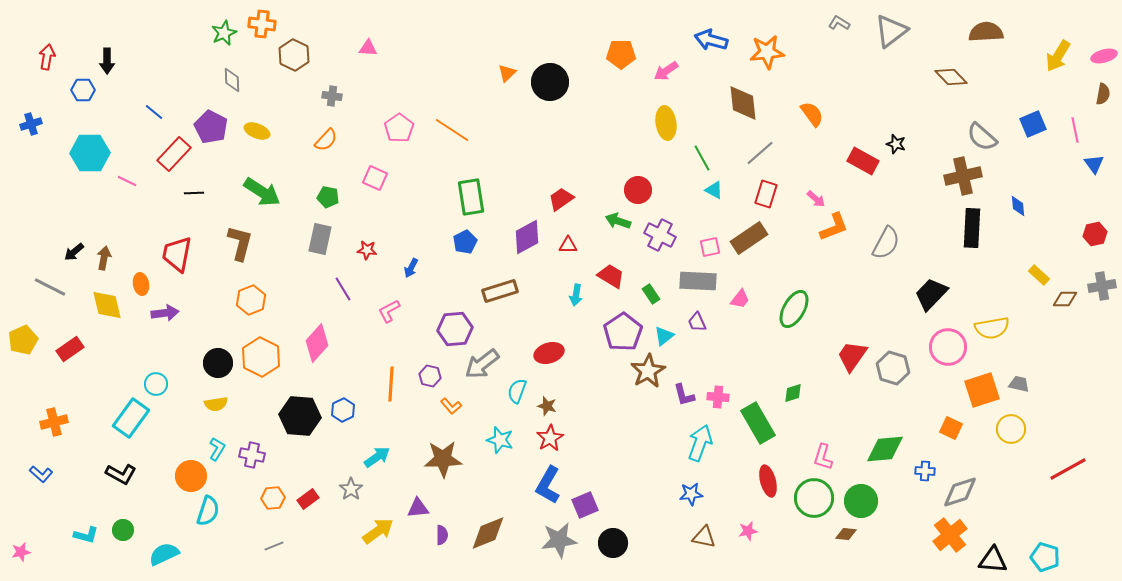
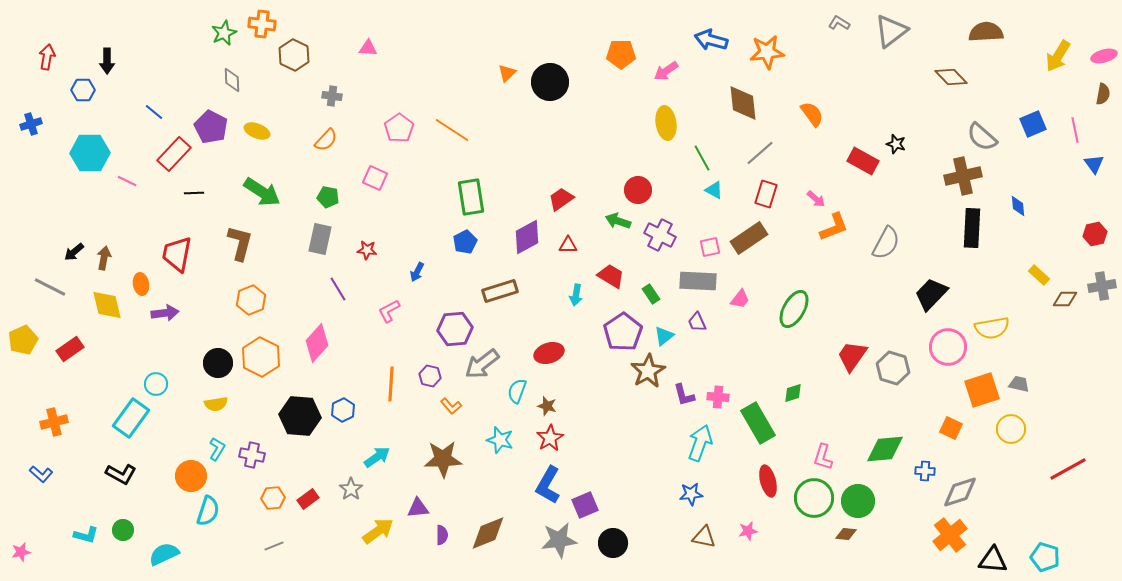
blue arrow at (411, 268): moved 6 px right, 4 px down
purple line at (343, 289): moved 5 px left
green circle at (861, 501): moved 3 px left
